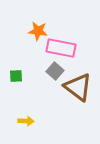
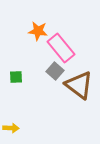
pink rectangle: rotated 40 degrees clockwise
green square: moved 1 px down
brown triangle: moved 1 px right, 2 px up
yellow arrow: moved 15 px left, 7 px down
